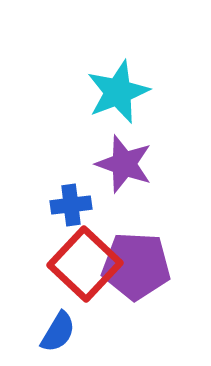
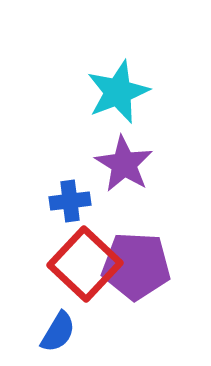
purple star: rotated 12 degrees clockwise
blue cross: moved 1 px left, 4 px up
